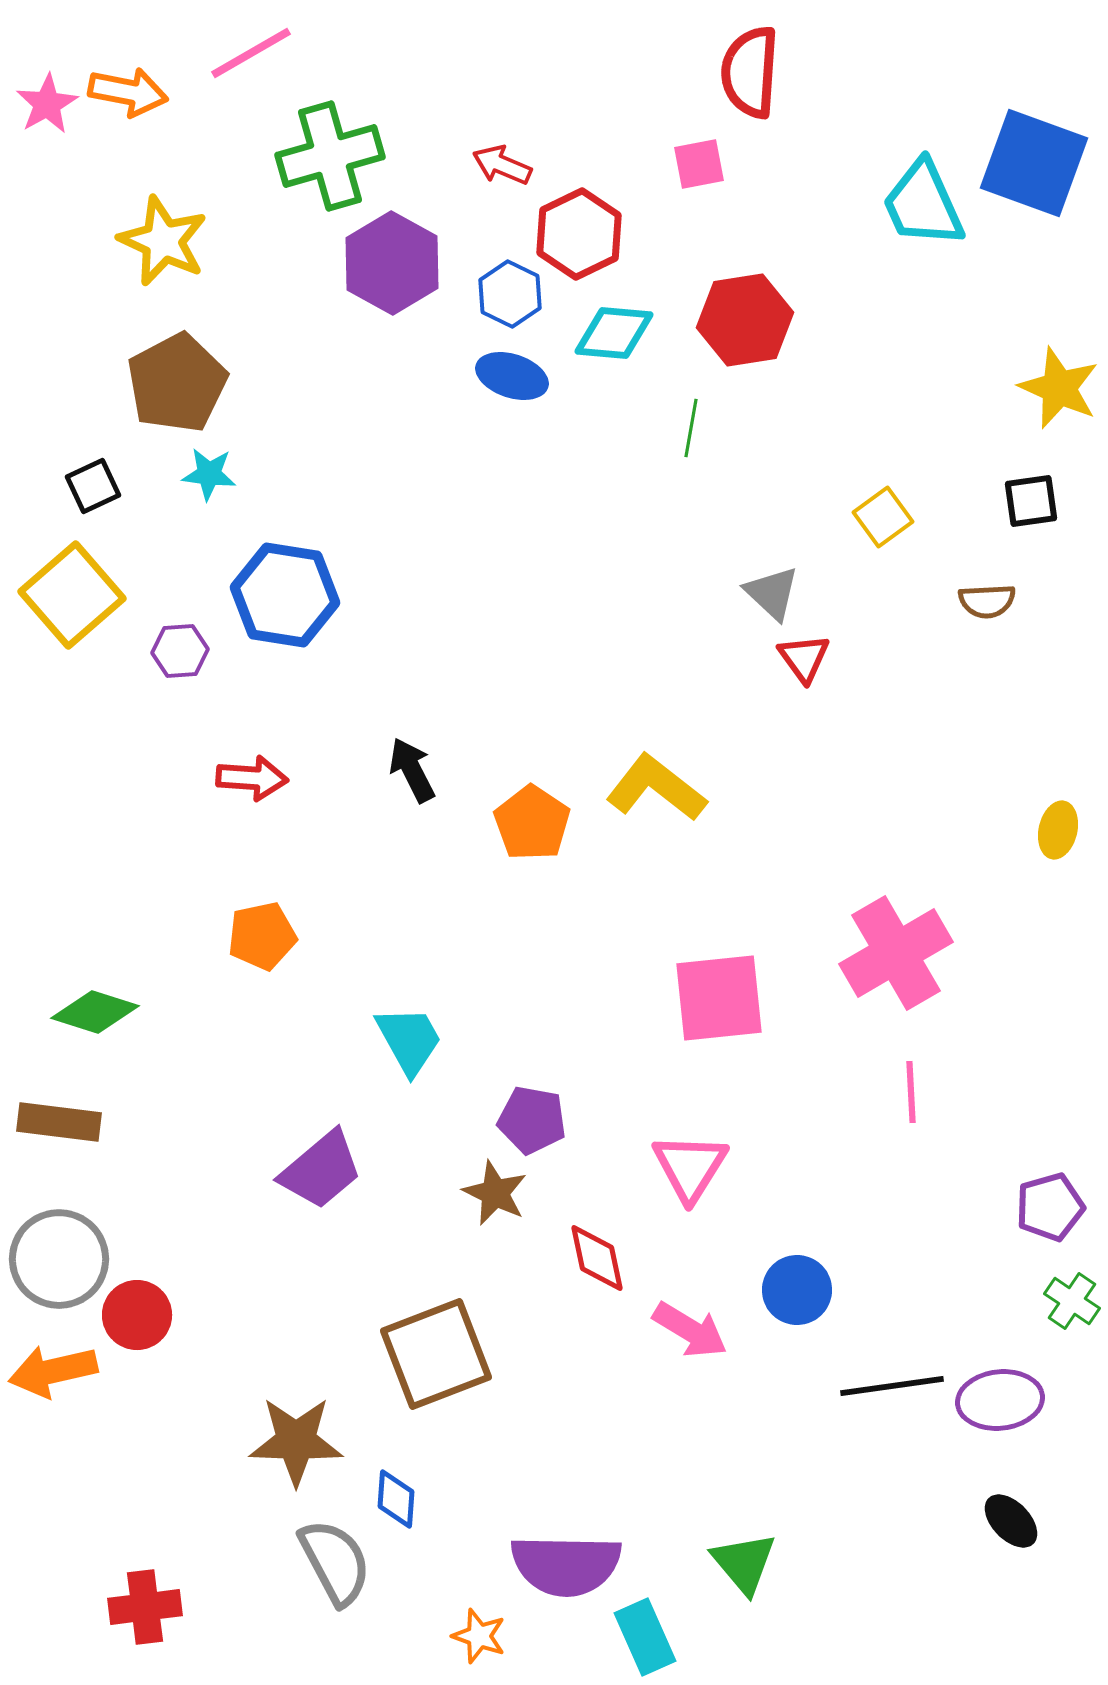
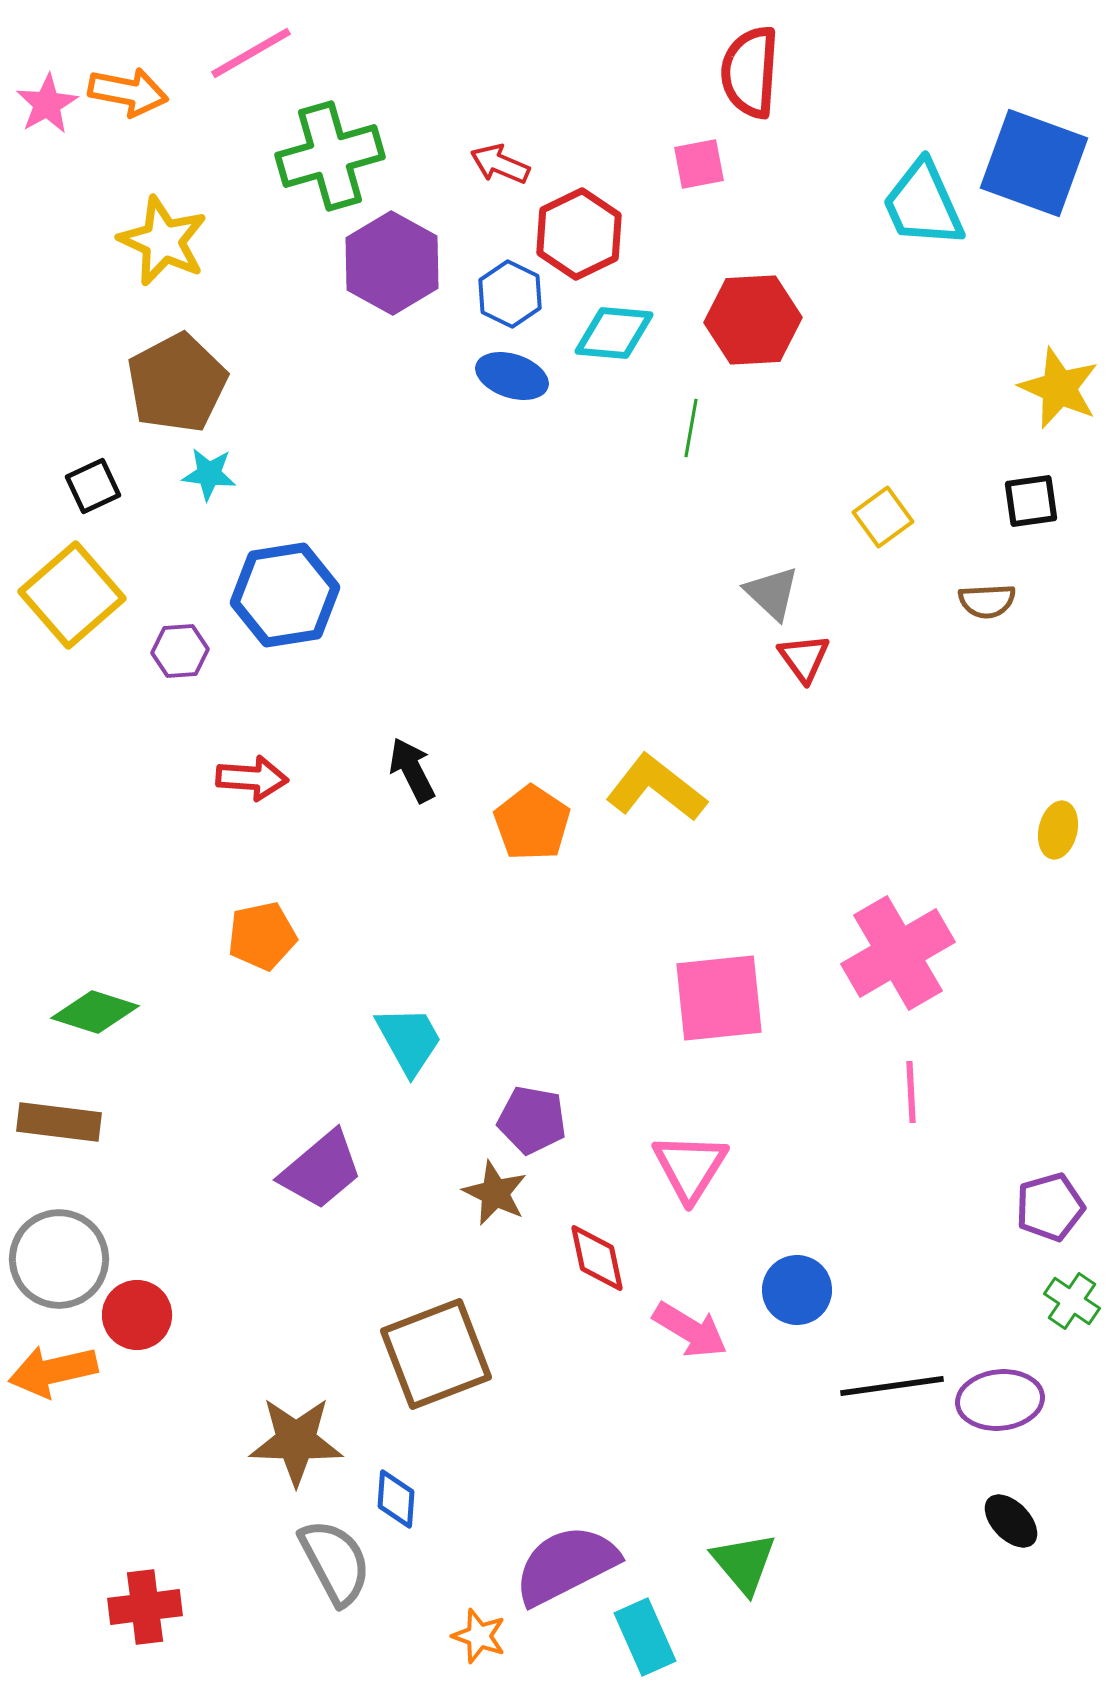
red arrow at (502, 165): moved 2 px left, 1 px up
red hexagon at (745, 320): moved 8 px right; rotated 6 degrees clockwise
blue hexagon at (285, 595): rotated 18 degrees counterclockwise
pink cross at (896, 953): moved 2 px right
purple semicircle at (566, 1565): rotated 152 degrees clockwise
